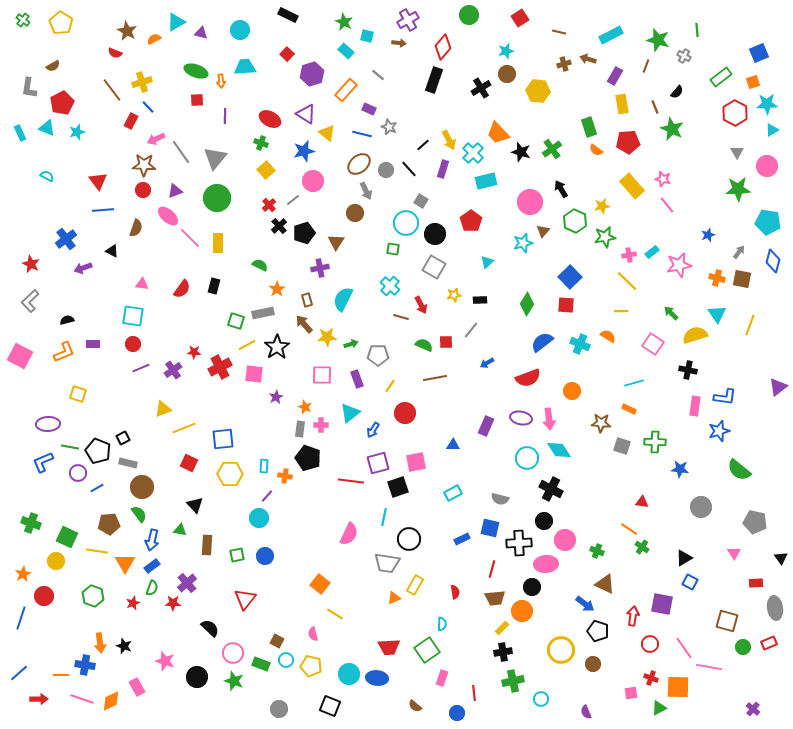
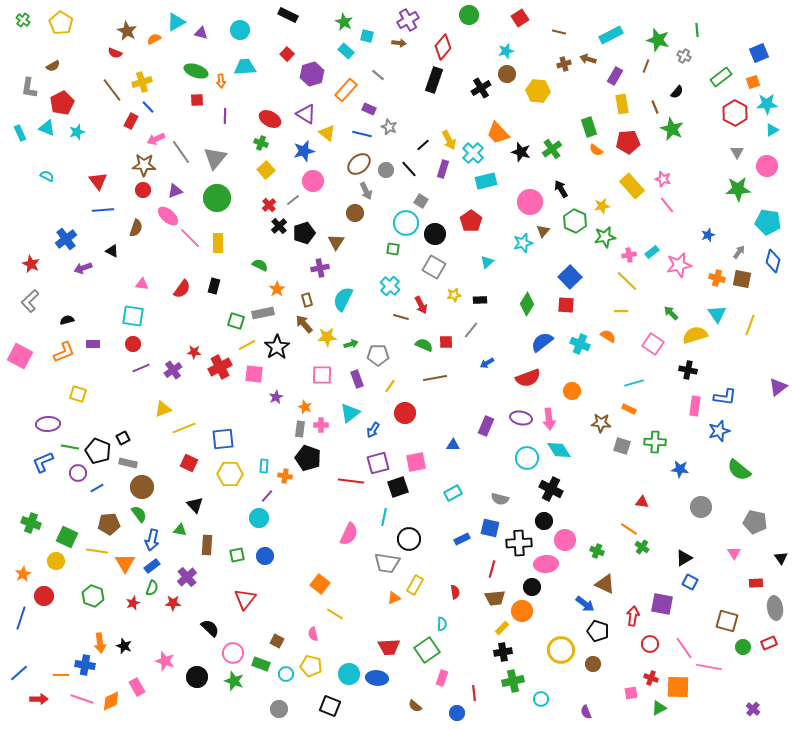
purple cross at (187, 583): moved 6 px up
cyan circle at (286, 660): moved 14 px down
